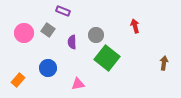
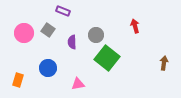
orange rectangle: rotated 24 degrees counterclockwise
